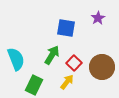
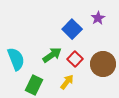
blue square: moved 6 px right, 1 px down; rotated 36 degrees clockwise
green arrow: rotated 24 degrees clockwise
red square: moved 1 px right, 4 px up
brown circle: moved 1 px right, 3 px up
